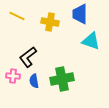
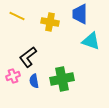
pink cross: rotated 24 degrees counterclockwise
